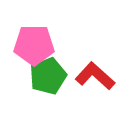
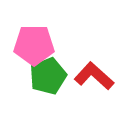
red L-shape: moved 1 px left
